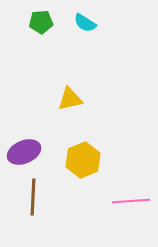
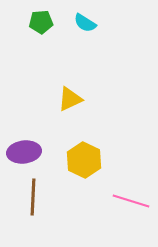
yellow triangle: rotated 12 degrees counterclockwise
purple ellipse: rotated 16 degrees clockwise
yellow hexagon: moved 1 px right; rotated 12 degrees counterclockwise
pink line: rotated 21 degrees clockwise
